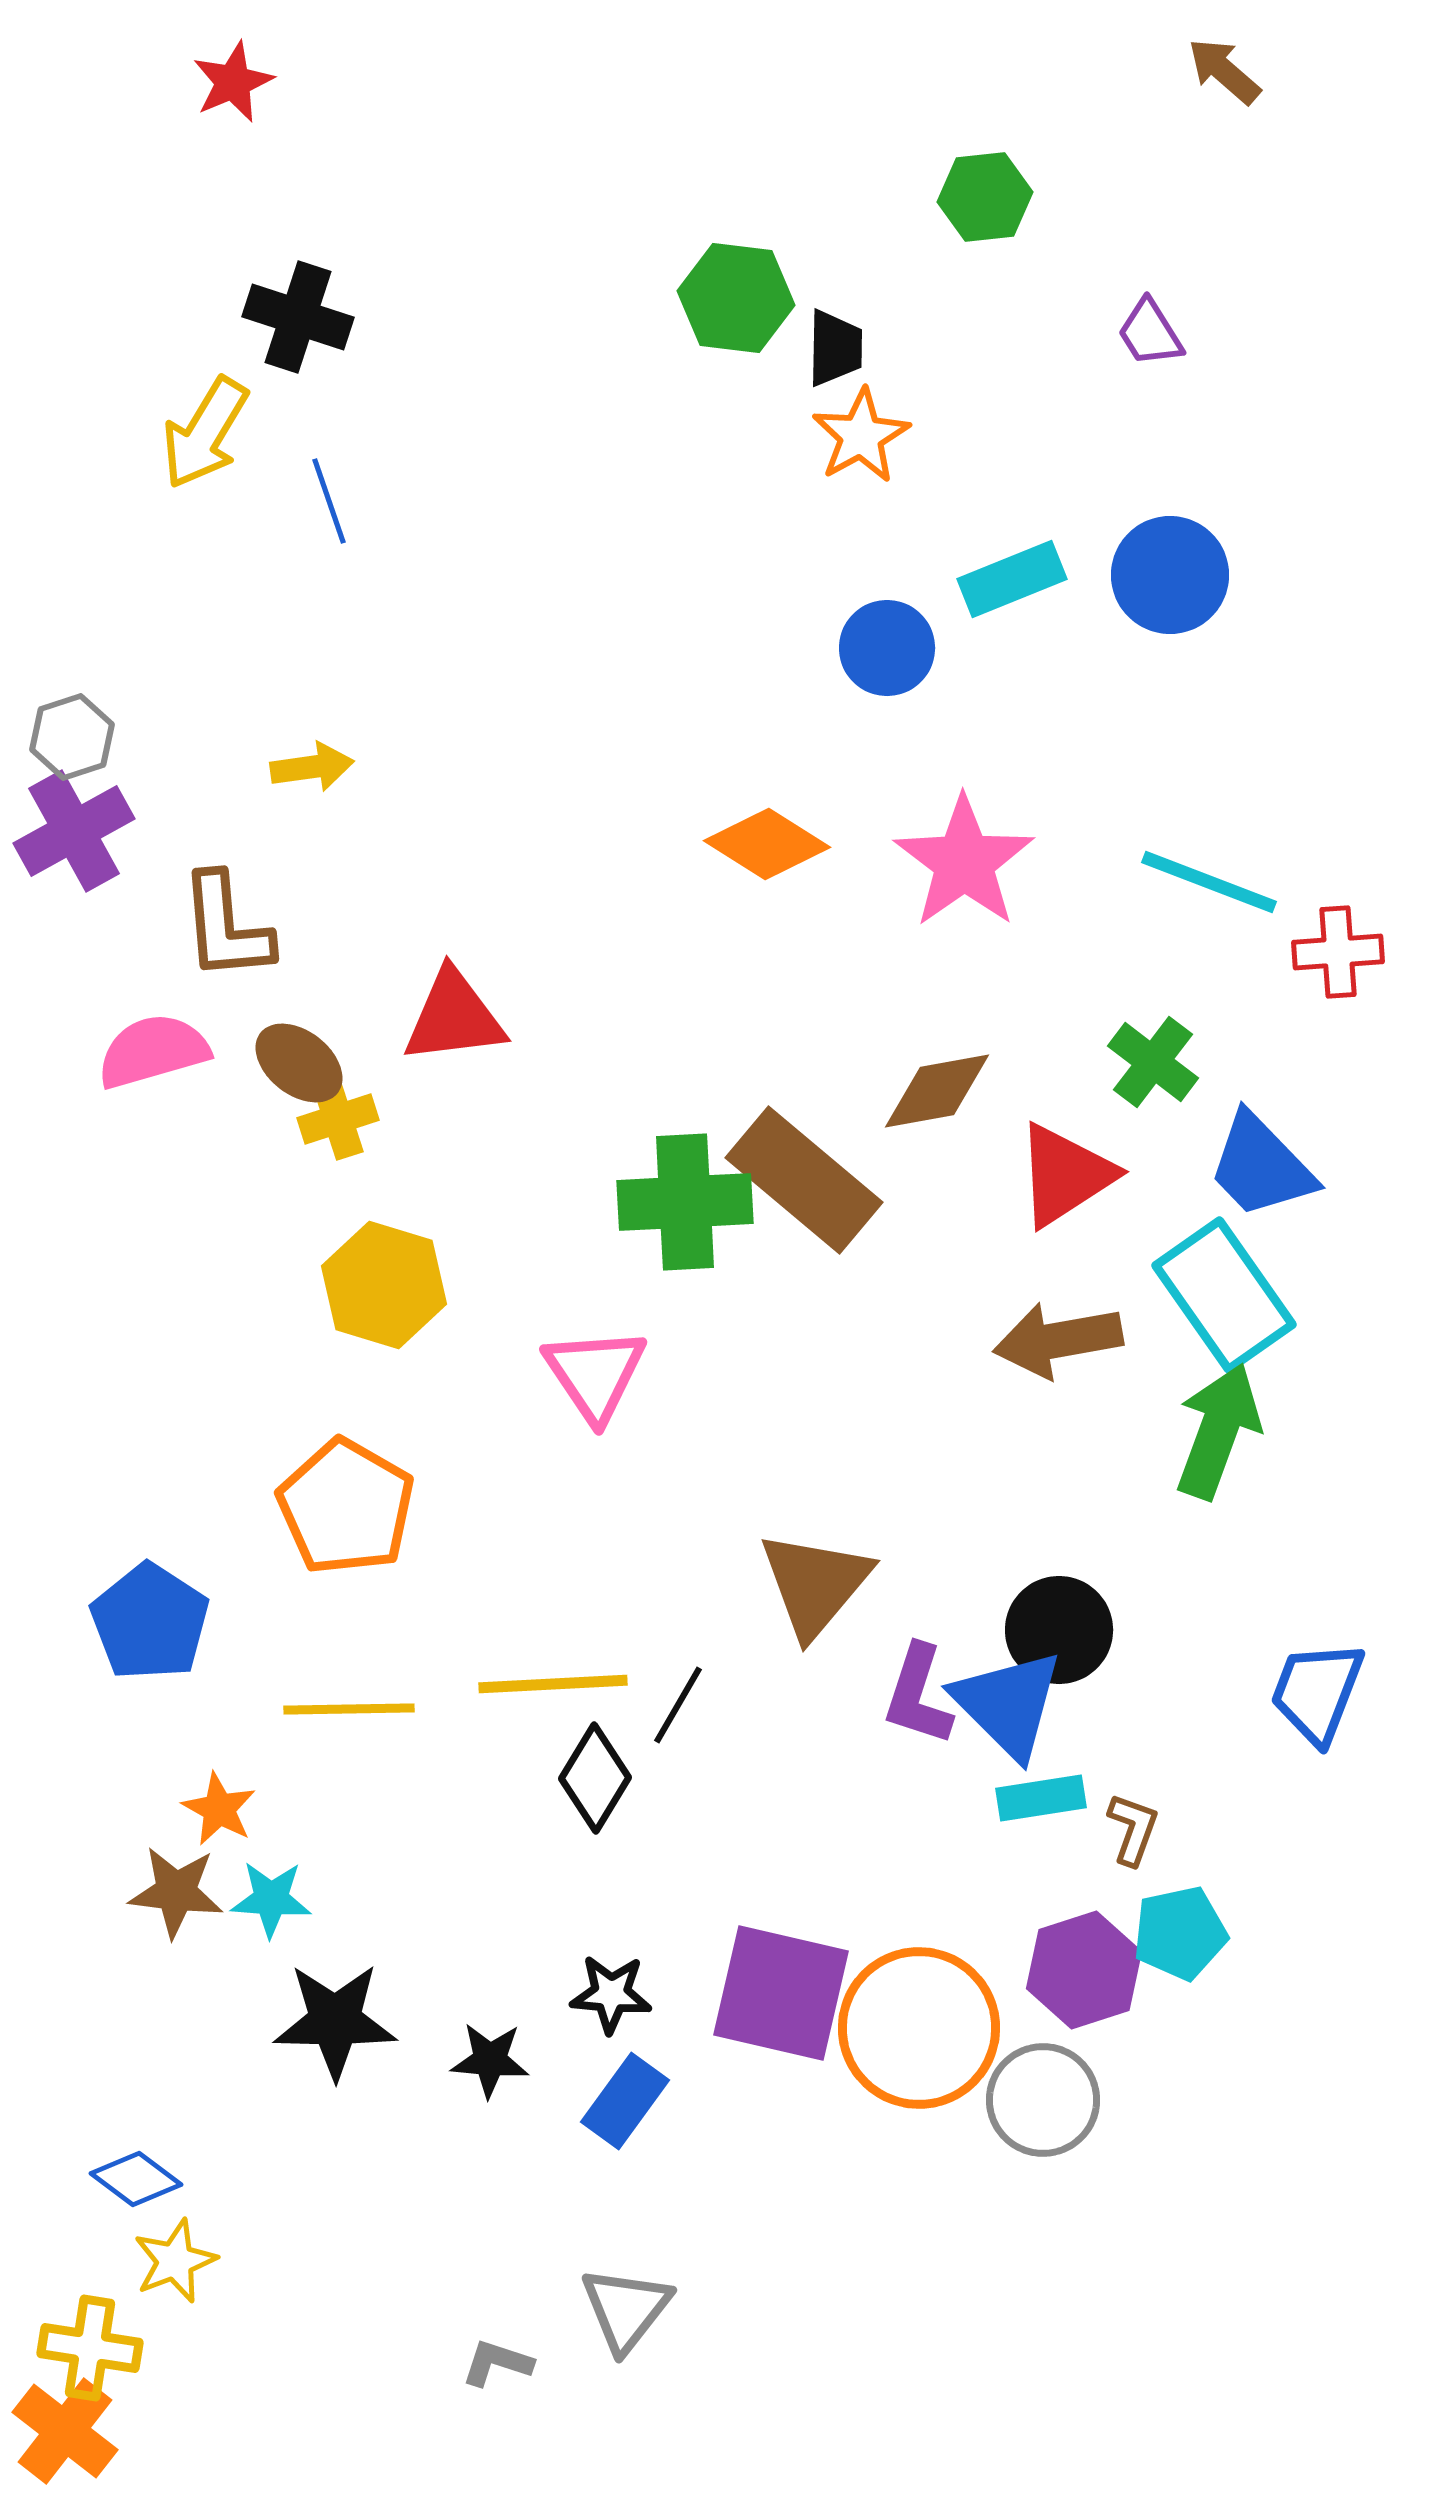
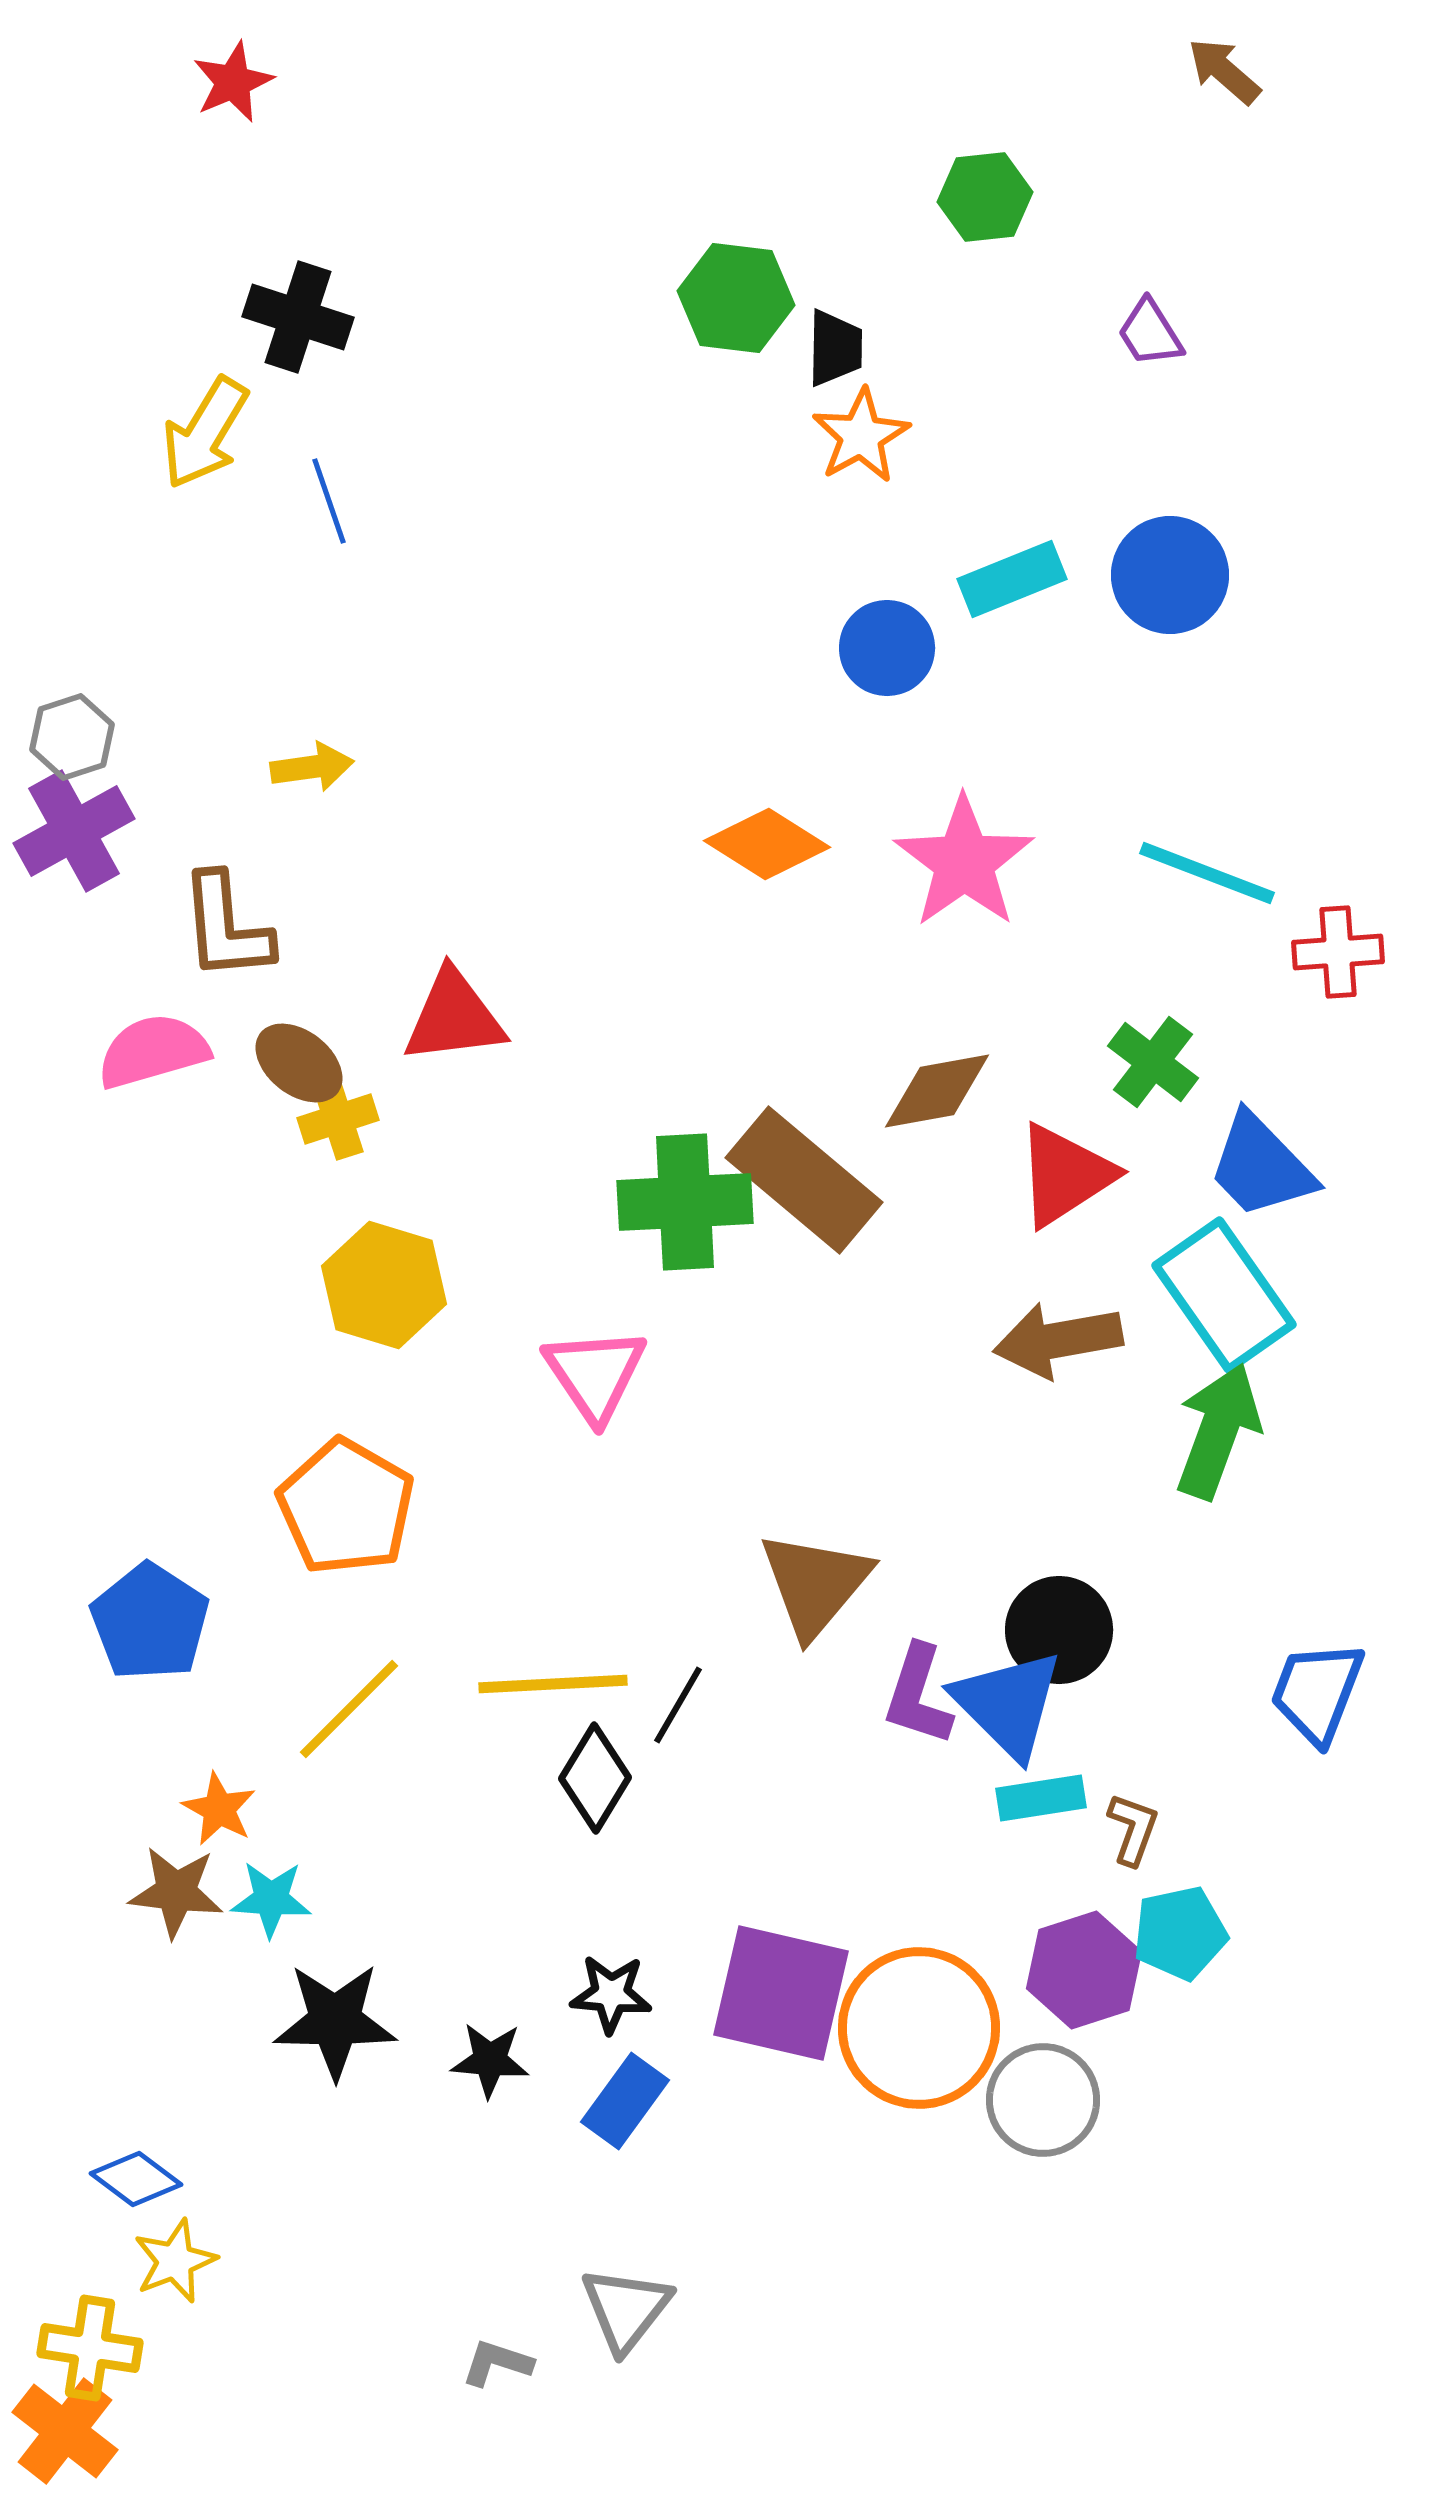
cyan line at (1209, 882): moved 2 px left, 9 px up
yellow line at (349, 1709): rotated 44 degrees counterclockwise
